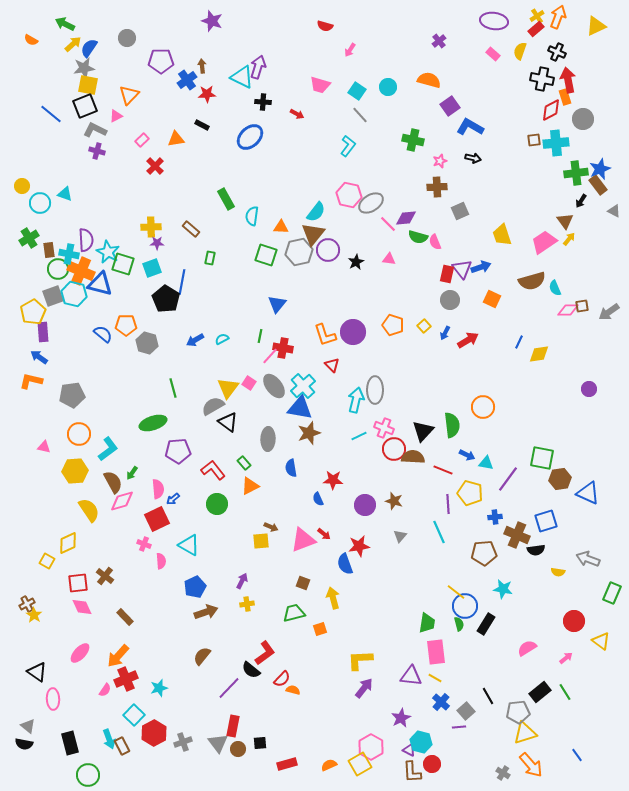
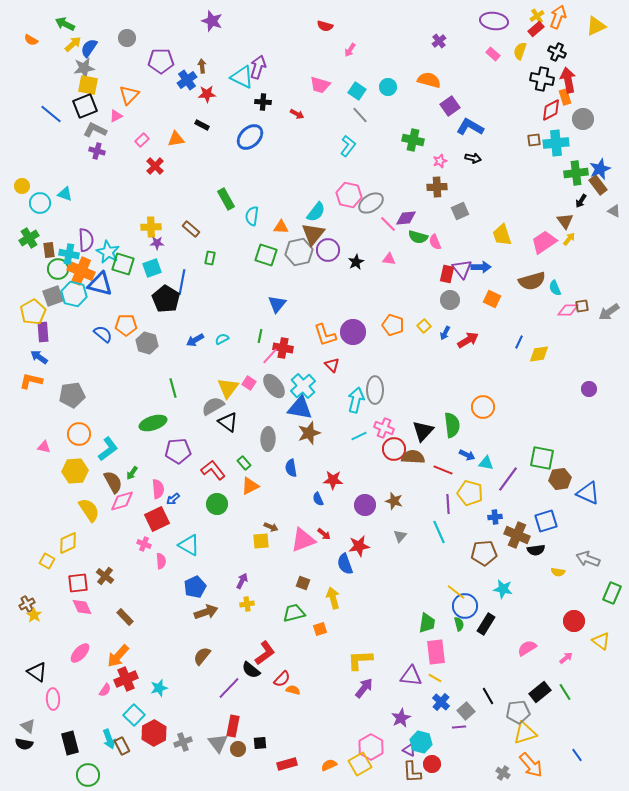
blue arrow at (481, 267): rotated 18 degrees clockwise
